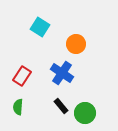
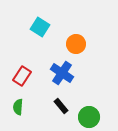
green circle: moved 4 px right, 4 px down
